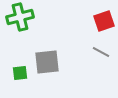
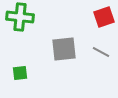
green cross: rotated 20 degrees clockwise
red square: moved 4 px up
gray square: moved 17 px right, 13 px up
